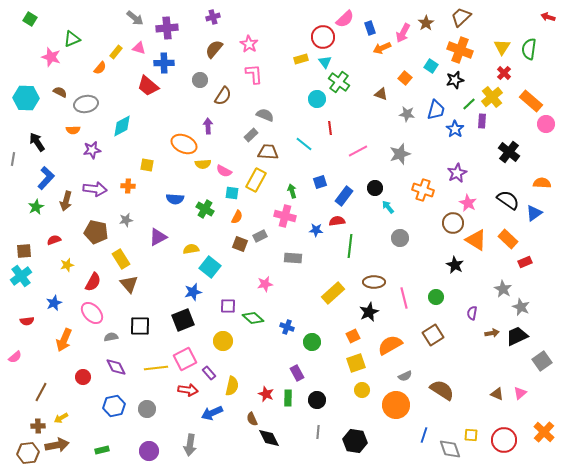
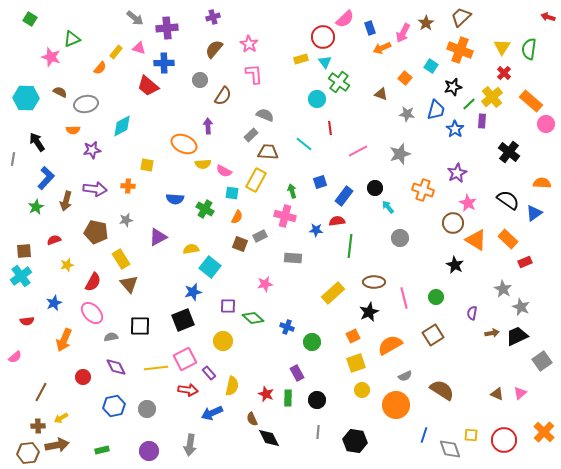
black star at (455, 80): moved 2 px left, 7 px down
